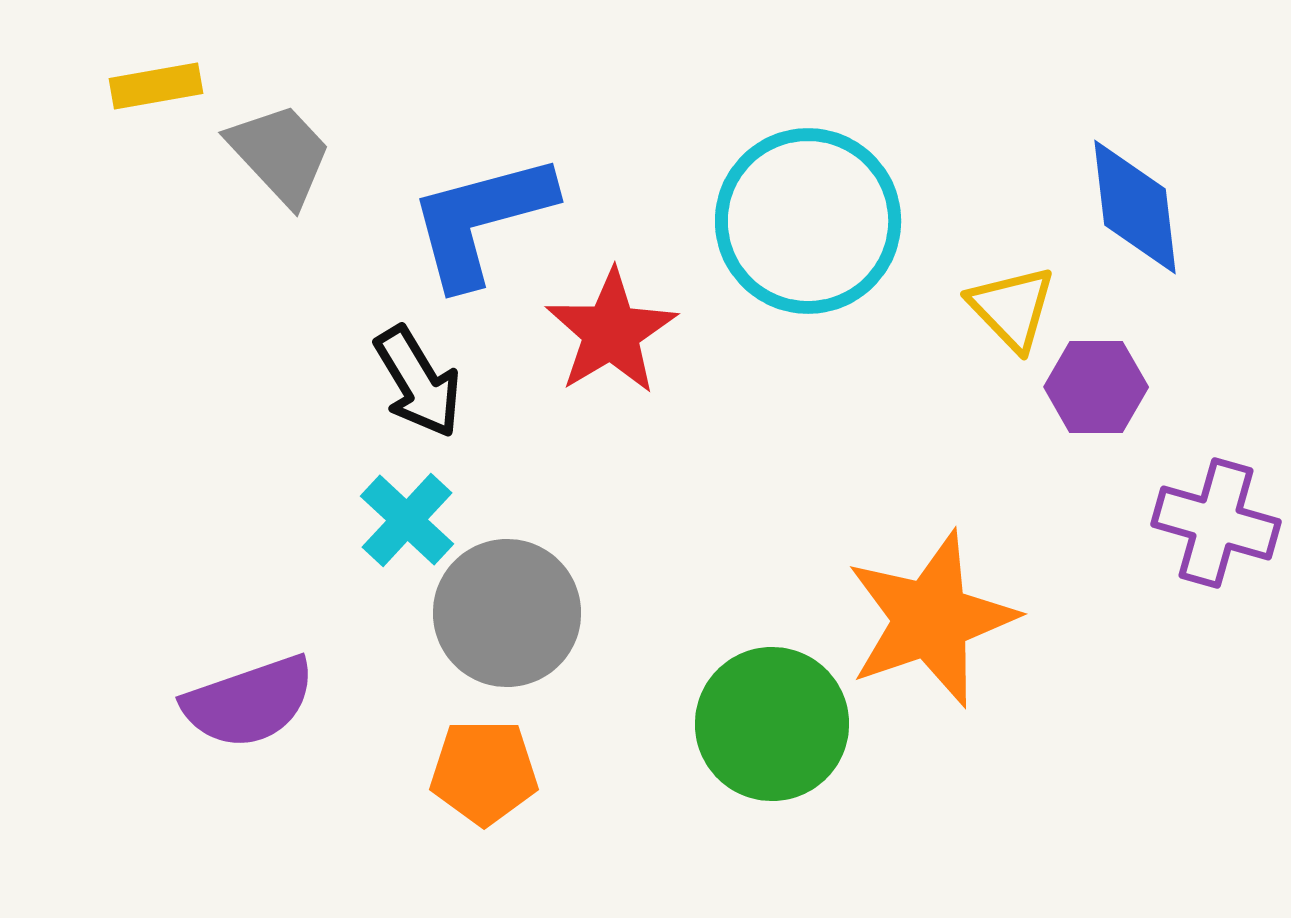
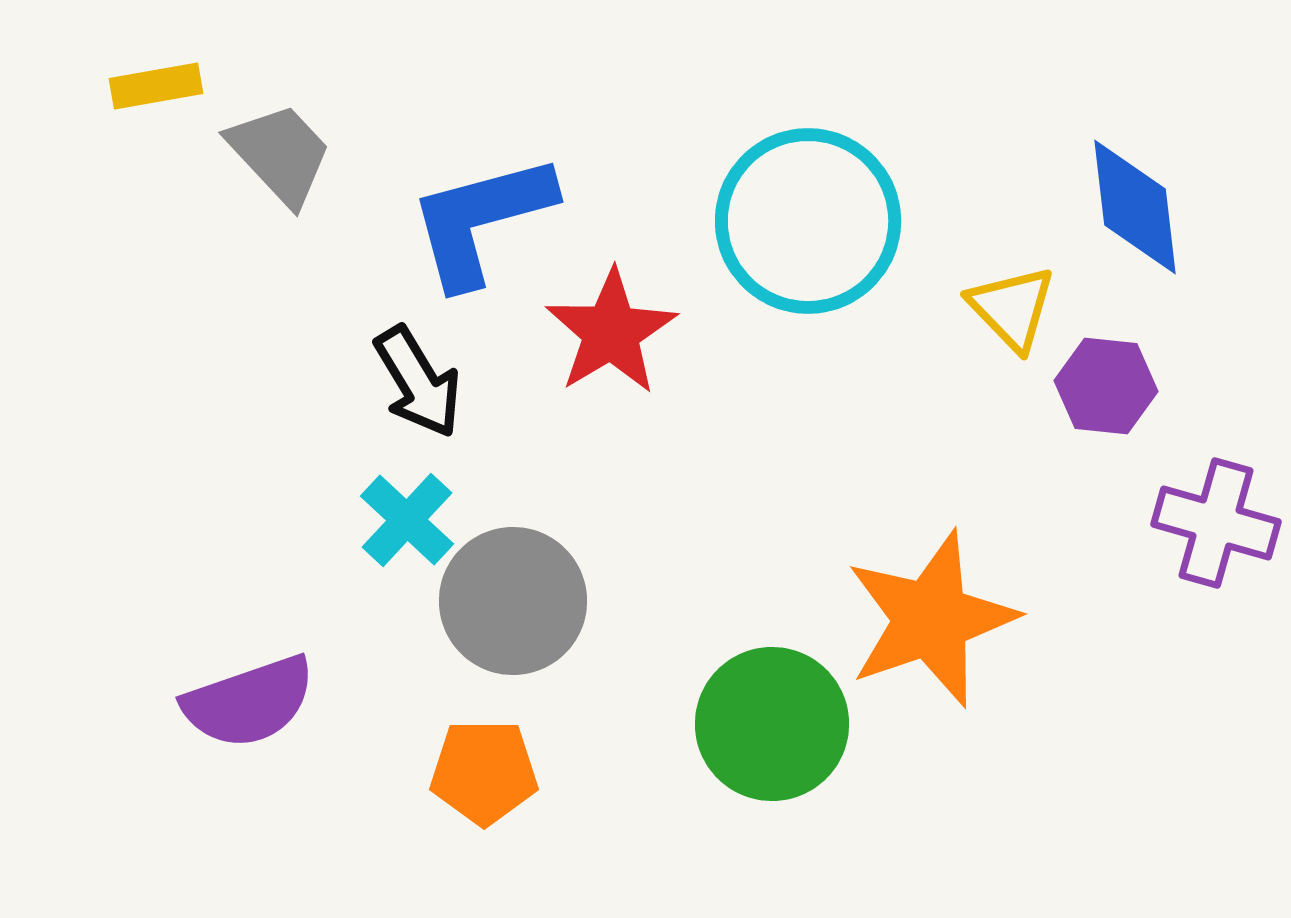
purple hexagon: moved 10 px right, 1 px up; rotated 6 degrees clockwise
gray circle: moved 6 px right, 12 px up
